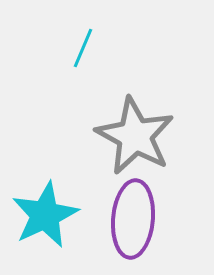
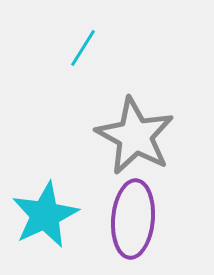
cyan line: rotated 9 degrees clockwise
